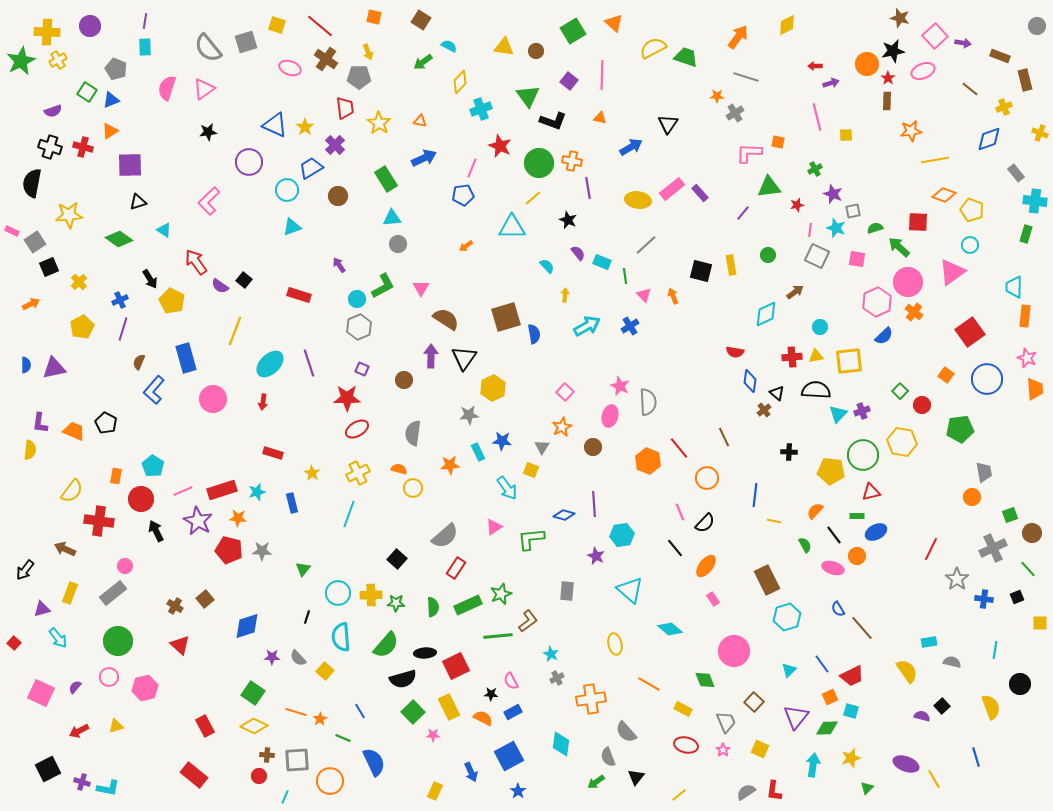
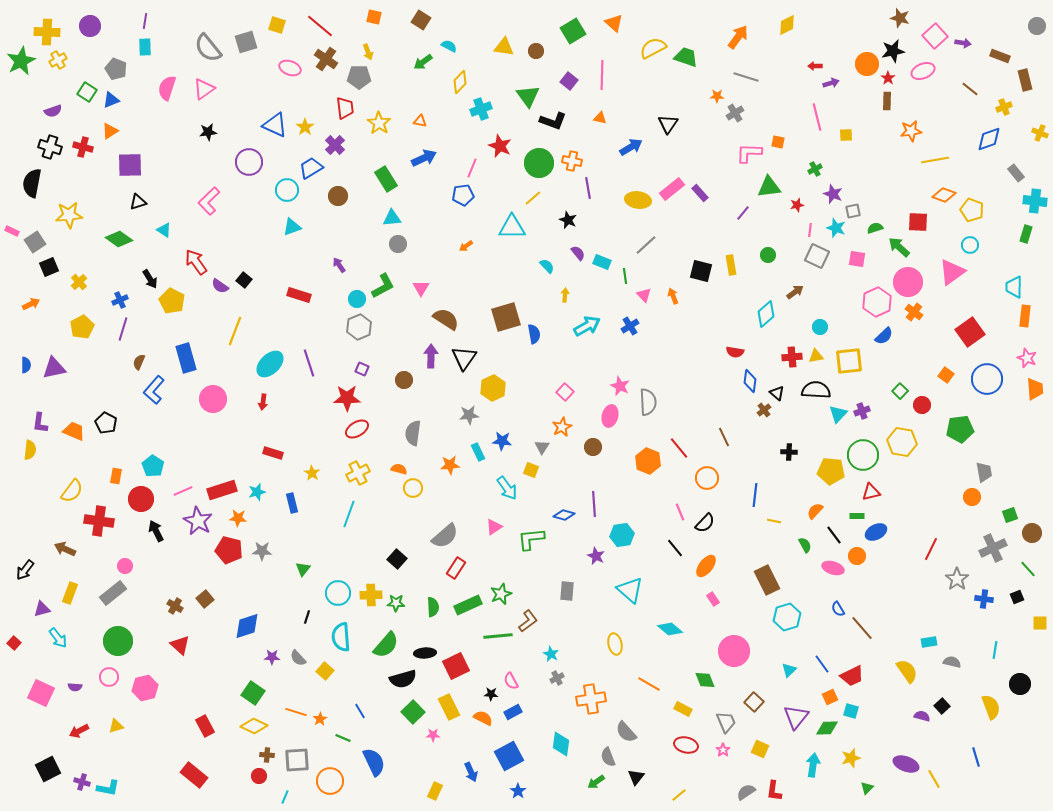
cyan diamond at (766, 314): rotated 16 degrees counterclockwise
purple semicircle at (75, 687): rotated 128 degrees counterclockwise
